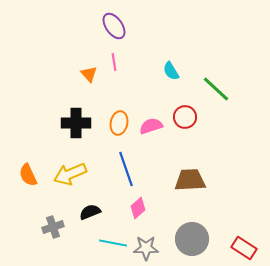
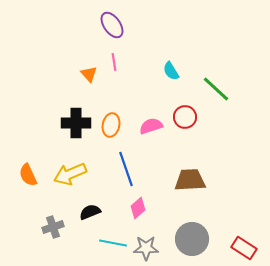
purple ellipse: moved 2 px left, 1 px up
orange ellipse: moved 8 px left, 2 px down
